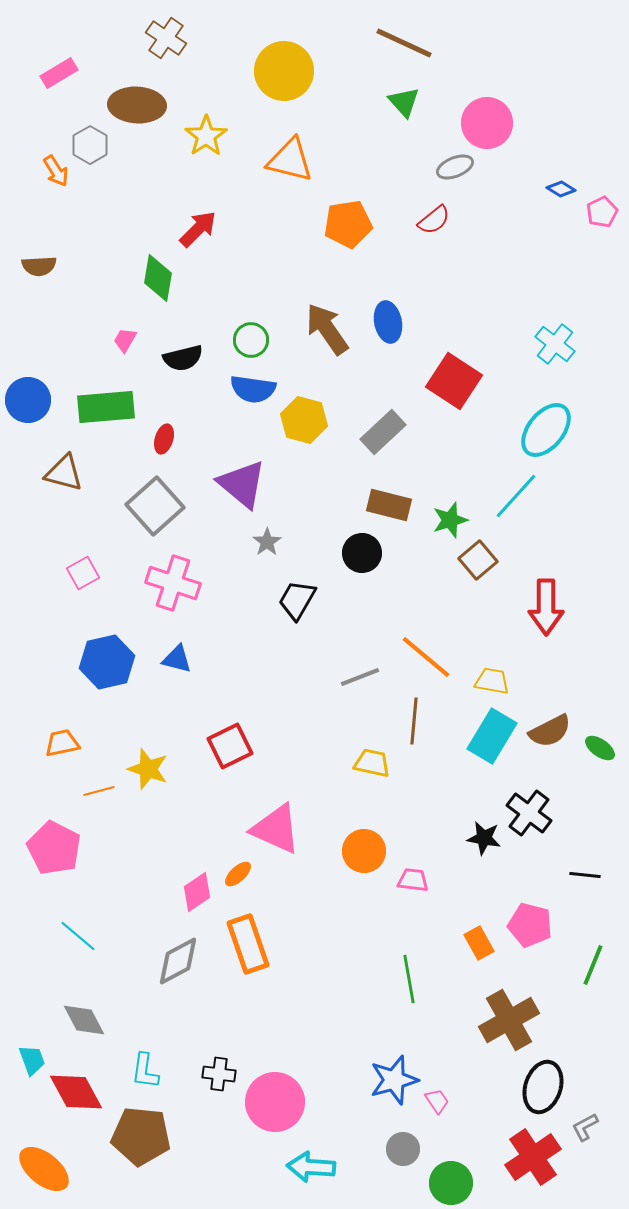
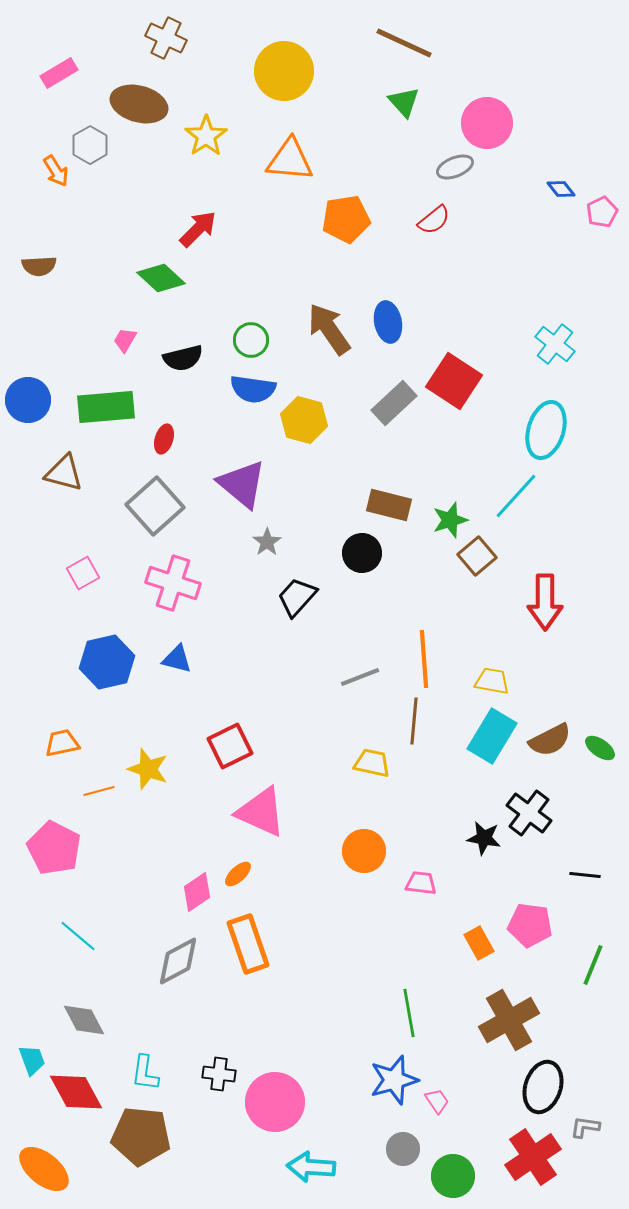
brown cross at (166, 38): rotated 9 degrees counterclockwise
brown ellipse at (137, 105): moved 2 px right, 1 px up; rotated 12 degrees clockwise
orange triangle at (290, 160): rotated 9 degrees counterclockwise
blue diamond at (561, 189): rotated 20 degrees clockwise
orange pentagon at (348, 224): moved 2 px left, 5 px up
green diamond at (158, 278): moved 3 px right; rotated 57 degrees counterclockwise
brown arrow at (327, 329): moved 2 px right
cyan ellipse at (546, 430): rotated 22 degrees counterclockwise
gray rectangle at (383, 432): moved 11 px right, 29 px up
brown square at (478, 560): moved 1 px left, 4 px up
black trapezoid at (297, 600): moved 3 px up; rotated 12 degrees clockwise
red arrow at (546, 607): moved 1 px left, 5 px up
orange line at (426, 657): moved 2 px left, 2 px down; rotated 46 degrees clockwise
brown semicircle at (550, 731): moved 9 px down
pink triangle at (276, 829): moved 15 px left, 17 px up
pink trapezoid at (413, 880): moved 8 px right, 3 px down
pink pentagon at (530, 925): rotated 6 degrees counterclockwise
green line at (409, 979): moved 34 px down
cyan L-shape at (145, 1071): moved 2 px down
gray L-shape at (585, 1127): rotated 36 degrees clockwise
green circle at (451, 1183): moved 2 px right, 7 px up
